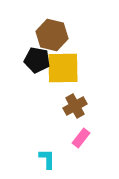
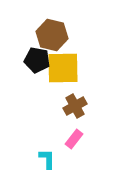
pink rectangle: moved 7 px left, 1 px down
